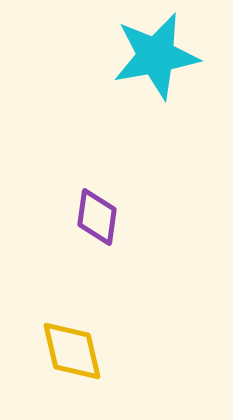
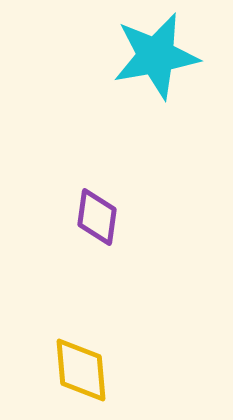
yellow diamond: moved 9 px right, 19 px down; rotated 8 degrees clockwise
